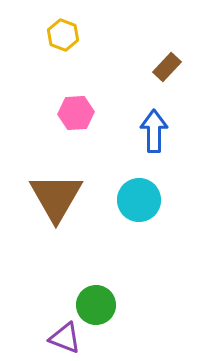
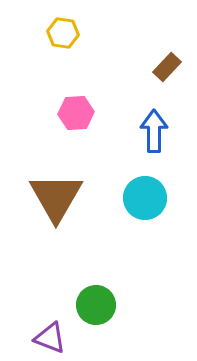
yellow hexagon: moved 2 px up; rotated 12 degrees counterclockwise
cyan circle: moved 6 px right, 2 px up
purple triangle: moved 15 px left
